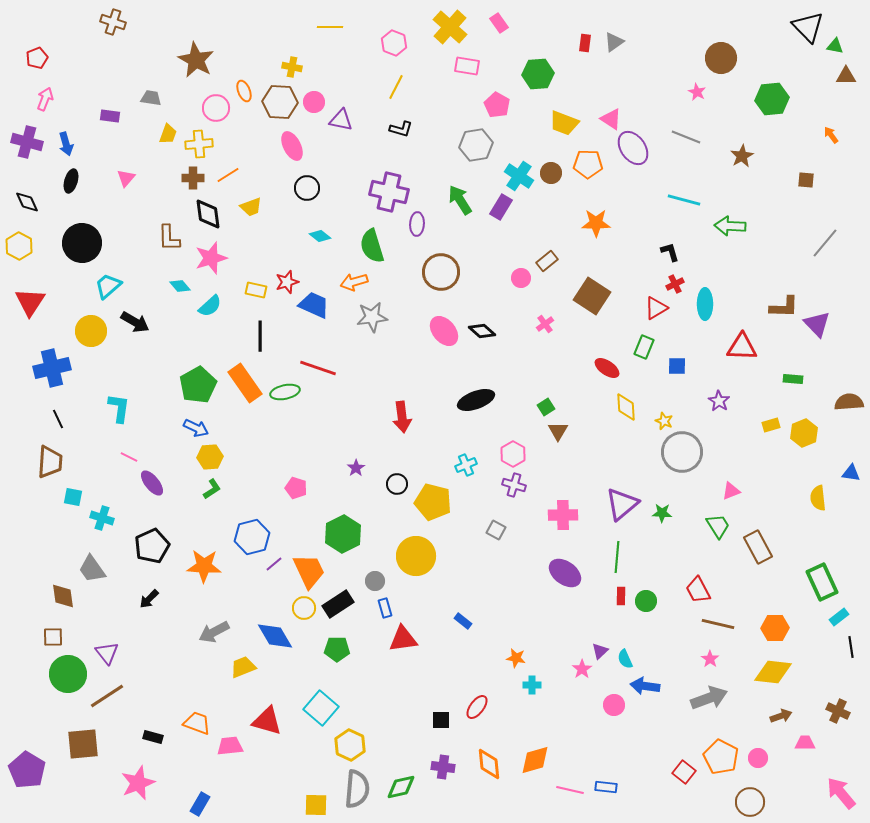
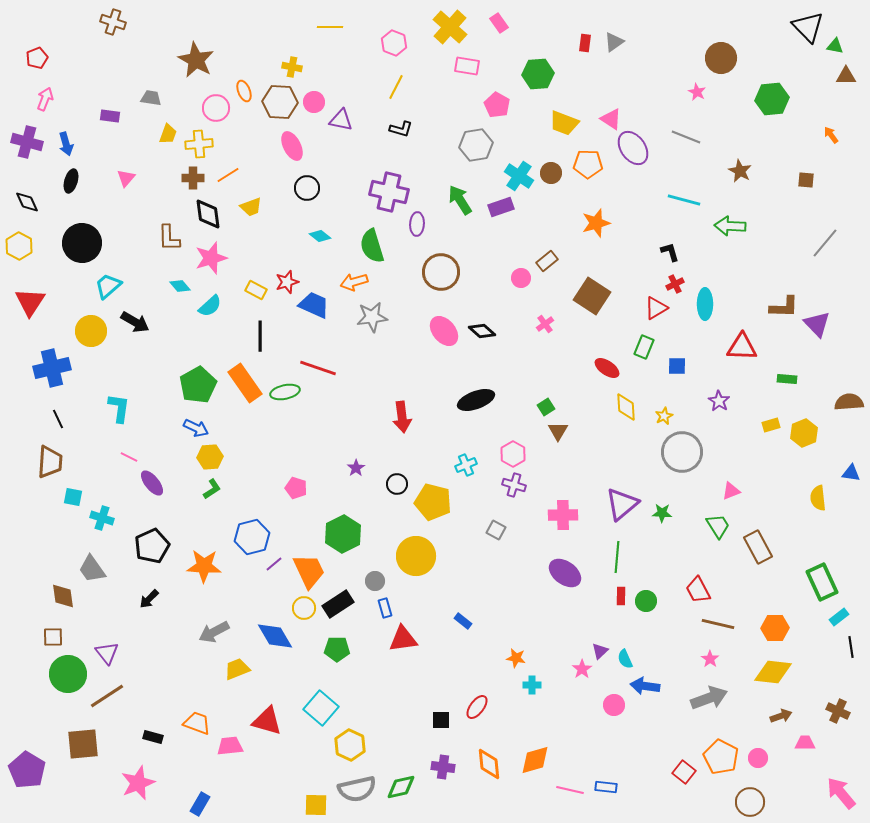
brown star at (742, 156): moved 2 px left, 15 px down; rotated 15 degrees counterclockwise
purple rectangle at (501, 207): rotated 40 degrees clockwise
orange star at (596, 223): rotated 16 degrees counterclockwise
yellow rectangle at (256, 290): rotated 15 degrees clockwise
green rectangle at (793, 379): moved 6 px left
yellow star at (664, 421): moved 5 px up; rotated 24 degrees clockwise
yellow trapezoid at (243, 667): moved 6 px left, 2 px down
gray semicircle at (357, 789): rotated 72 degrees clockwise
